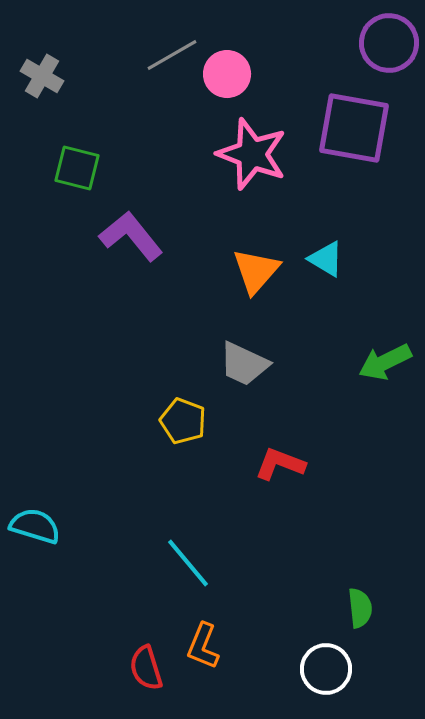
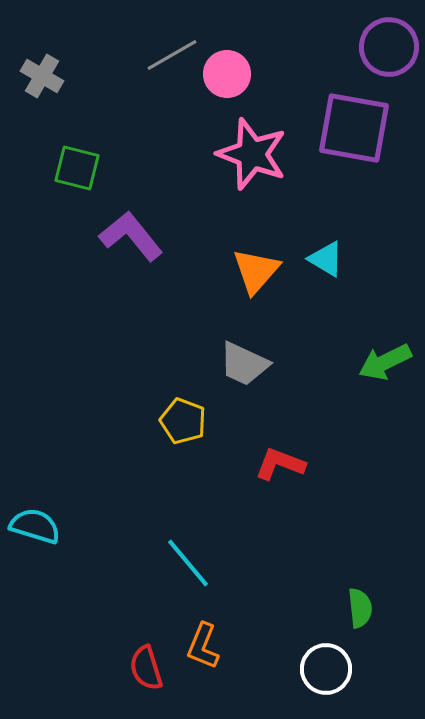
purple circle: moved 4 px down
